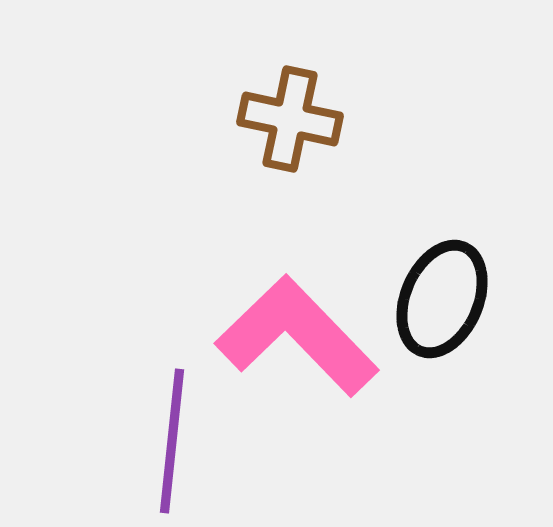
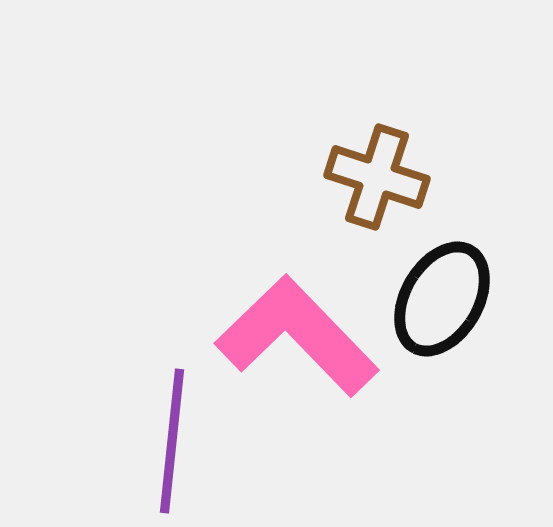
brown cross: moved 87 px right, 58 px down; rotated 6 degrees clockwise
black ellipse: rotated 7 degrees clockwise
